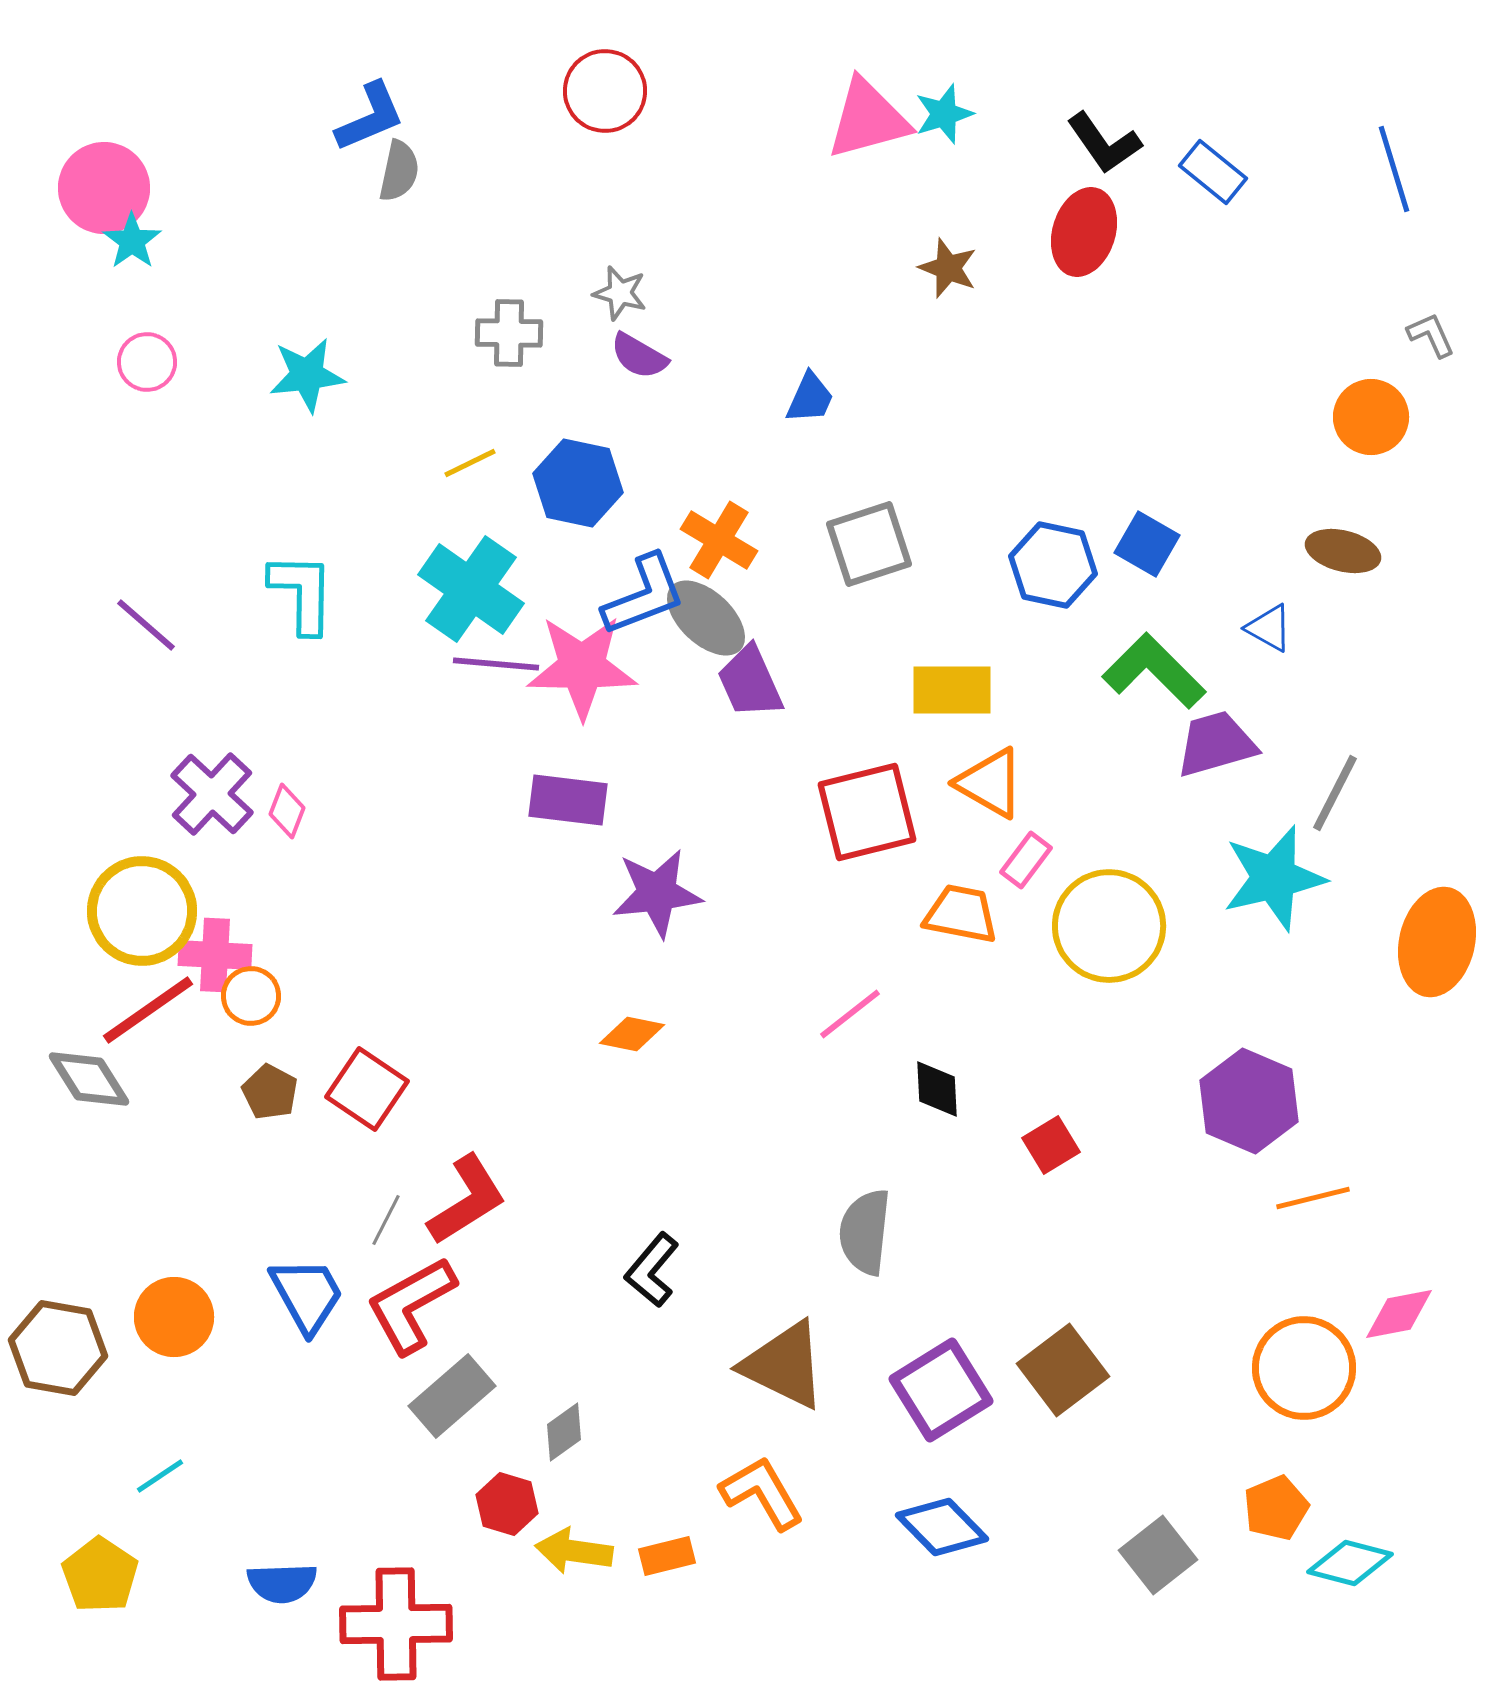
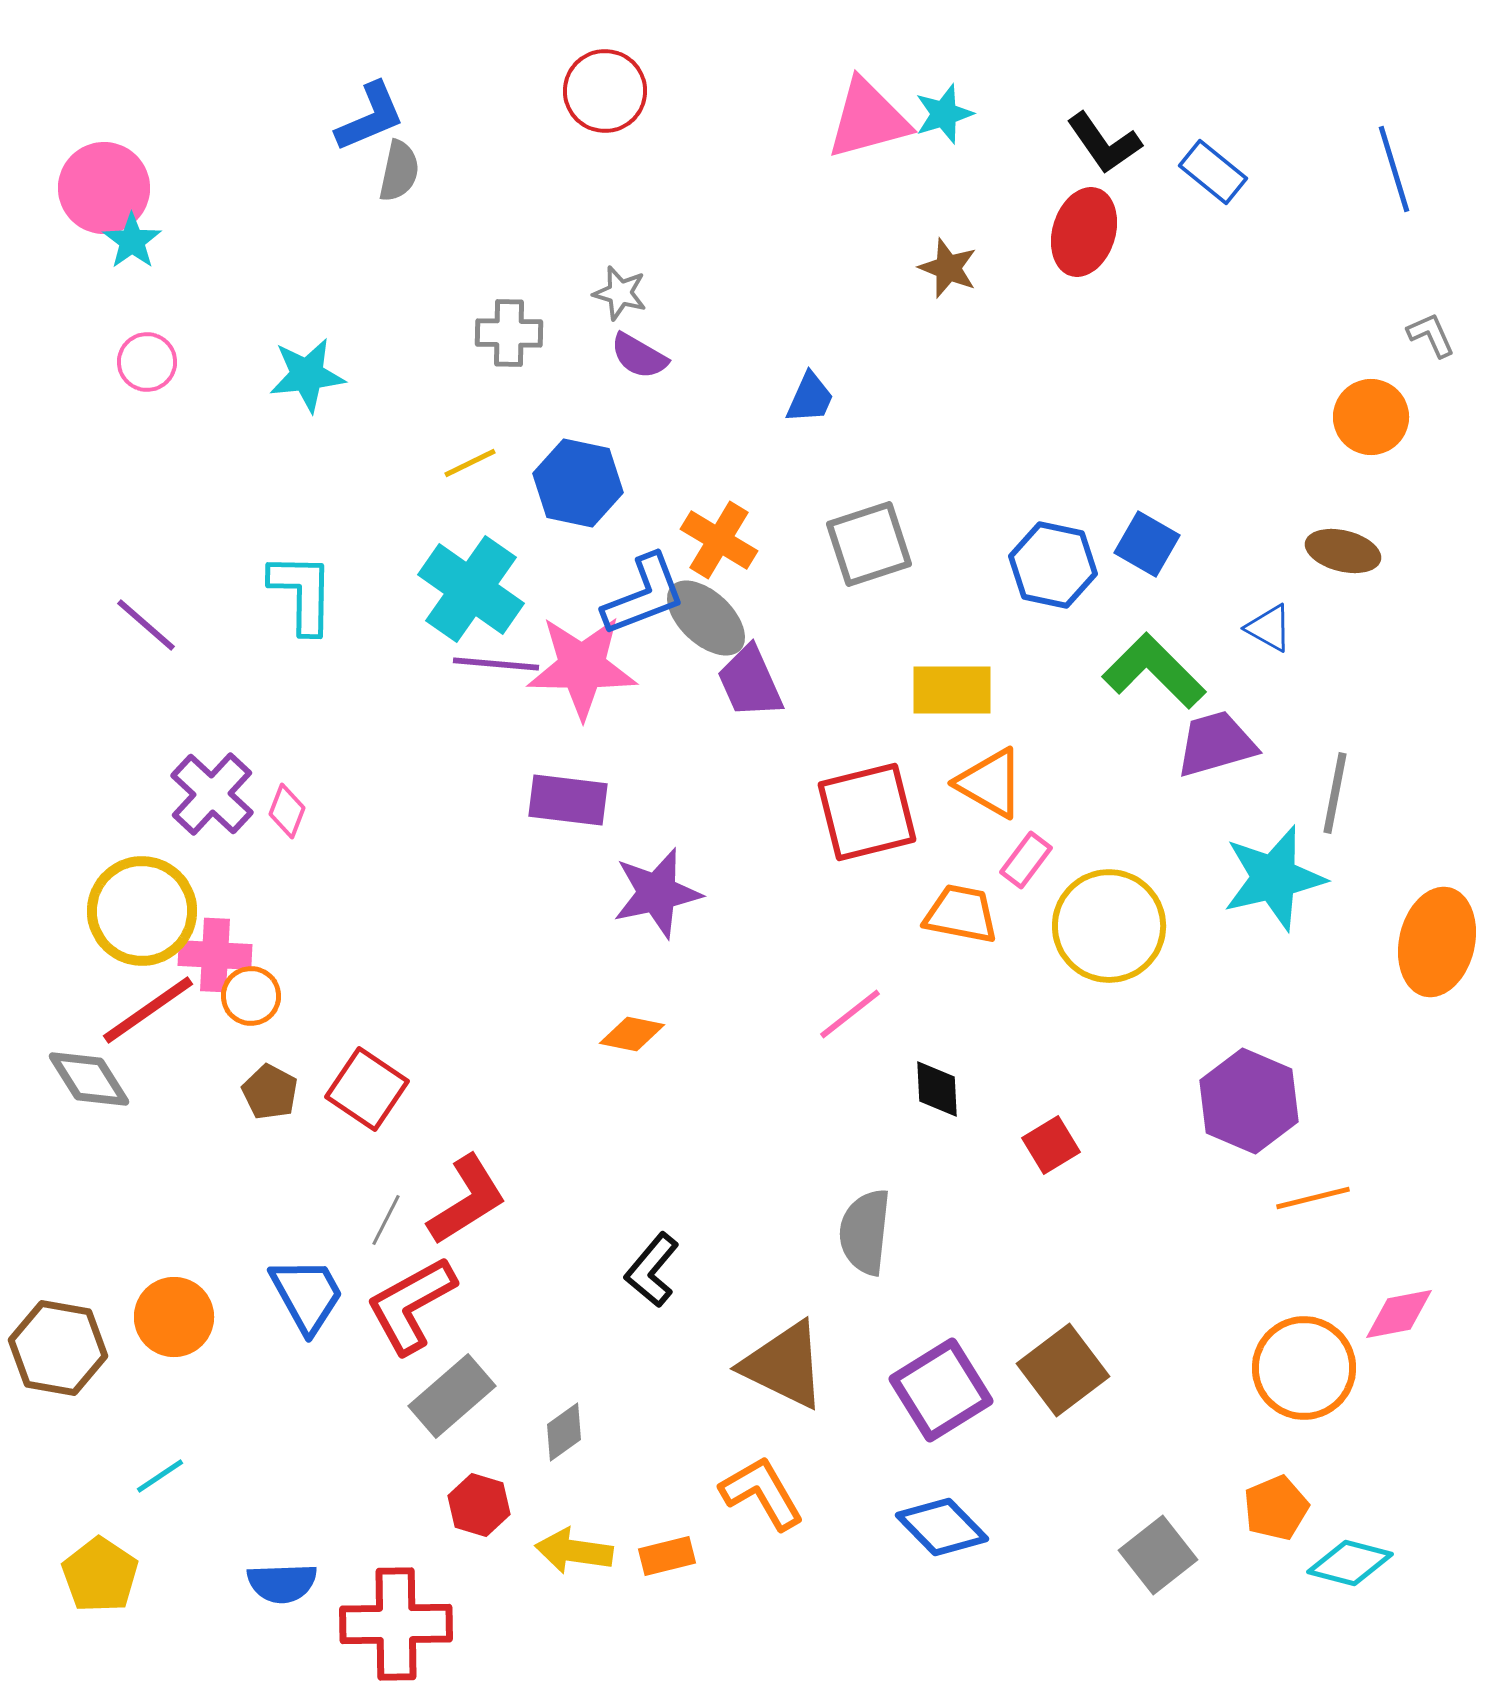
gray line at (1335, 793): rotated 16 degrees counterclockwise
purple star at (657, 893): rotated 6 degrees counterclockwise
red hexagon at (507, 1504): moved 28 px left, 1 px down
